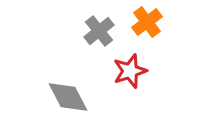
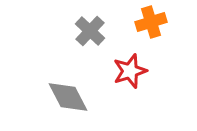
orange cross: moved 4 px right; rotated 20 degrees clockwise
gray cross: moved 9 px left; rotated 8 degrees counterclockwise
